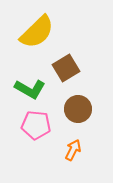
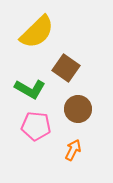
brown square: rotated 24 degrees counterclockwise
pink pentagon: moved 1 px down
